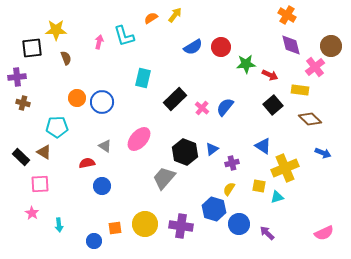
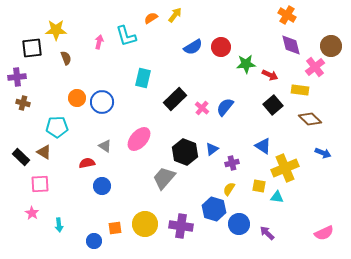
cyan L-shape at (124, 36): moved 2 px right
cyan triangle at (277, 197): rotated 24 degrees clockwise
